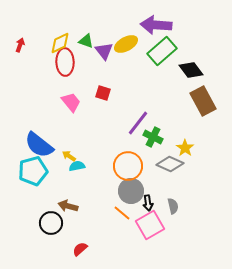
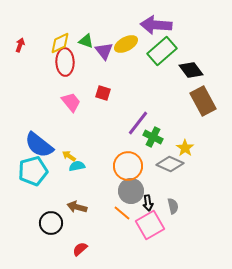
brown arrow: moved 9 px right, 1 px down
